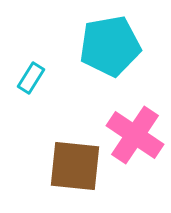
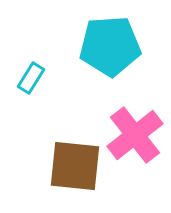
cyan pentagon: rotated 6 degrees clockwise
pink cross: rotated 18 degrees clockwise
